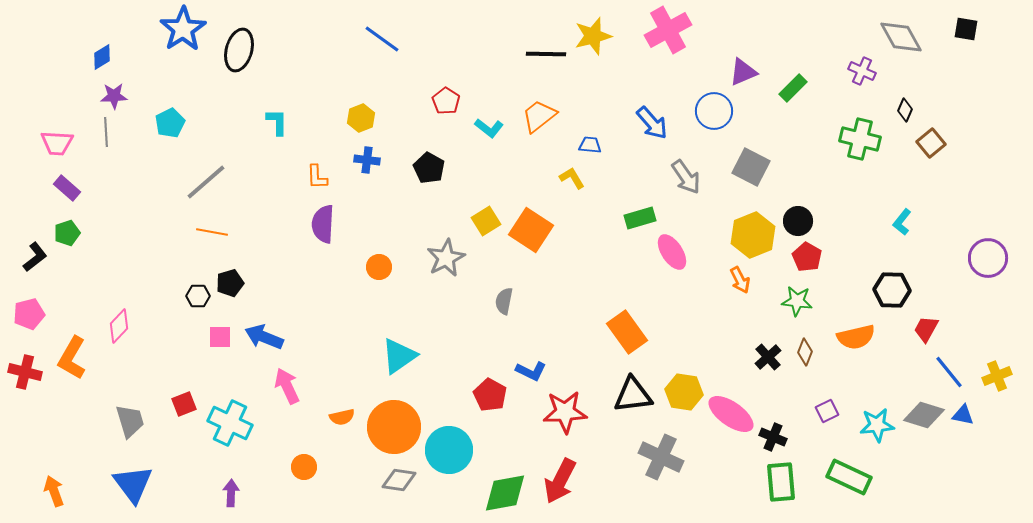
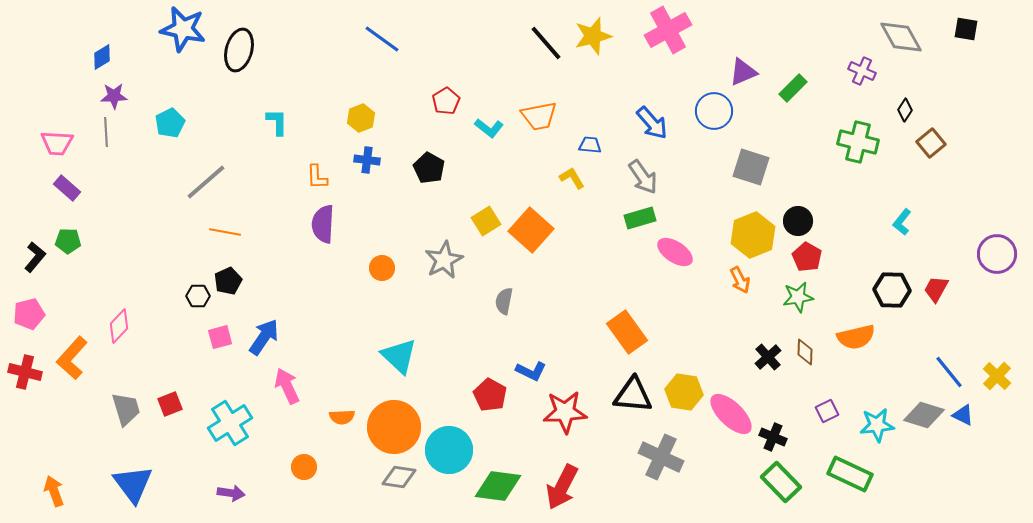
blue star at (183, 29): rotated 27 degrees counterclockwise
black line at (546, 54): moved 11 px up; rotated 48 degrees clockwise
red pentagon at (446, 101): rotated 8 degrees clockwise
black diamond at (905, 110): rotated 10 degrees clockwise
orange trapezoid at (539, 116): rotated 153 degrees counterclockwise
green cross at (860, 139): moved 2 px left, 3 px down
gray square at (751, 167): rotated 9 degrees counterclockwise
gray arrow at (686, 177): moved 43 px left
orange square at (531, 230): rotated 9 degrees clockwise
orange line at (212, 232): moved 13 px right
green pentagon at (67, 233): moved 1 px right, 8 px down; rotated 20 degrees clockwise
pink ellipse at (672, 252): moved 3 px right; rotated 24 degrees counterclockwise
black L-shape at (35, 257): rotated 12 degrees counterclockwise
gray star at (446, 258): moved 2 px left, 2 px down
purple circle at (988, 258): moved 9 px right, 4 px up
orange circle at (379, 267): moved 3 px right, 1 px down
black pentagon at (230, 283): moved 2 px left, 2 px up; rotated 8 degrees counterclockwise
green star at (797, 301): moved 1 px right, 4 px up; rotated 16 degrees counterclockwise
red trapezoid at (926, 329): moved 10 px right, 40 px up
pink square at (220, 337): rotated 15 degrees counterclockwise
blue arrow at (264, 337): rotated 102 degrees clockwise
brown diamond at (805, 352): rotated 20 degrees counterclockwise
cyan triangle at (399, 356): rotated 42 degrees counterclockwise
orange L-shape at (72, 358): rotated 12 degrees clockwise
yellow cross at (997, 376): rotated 24 degrees counterclockwise
black triangle at (633, 395): rotated 12 degrees clockwise
red square at (184, 404): moved 14 px left
pink ellipse at (731, 414): rotated 9 degrees clockwise
blue triangle at (963, 415): rotated 15 degrees clockwise
orange semicircle at (342, 417): rotated 10 degrees clockwise
gray trapezoid at (130, 421): moved 4 px left, 12 px up
cyan cross at (230, 423): rotated 33 degrees clockwise
green rectangle at (849, 477): moved 1 px right, 3 px up
gray diamond at (399, 480): moved 3 px up
red arrow at (560, 481): moved 2 px right, 6 px down
green rectangle at (781, 482): rotated 39 degrees counterclockwise
purple arrow at (231, 493): rotated 96 degrees clockwise
green diamond at (505, 493): moved 7 px left, 7 px up; rotated 18 degrees clockwise
